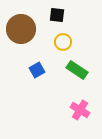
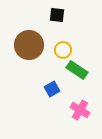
brown circle: moved 8 px right, 16 px down
yellow circle: moved 8 px down
blue square: moved 15 px right, 19 px down
